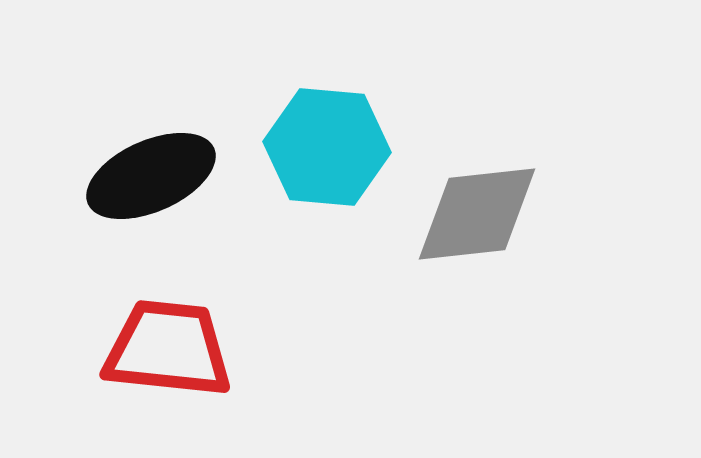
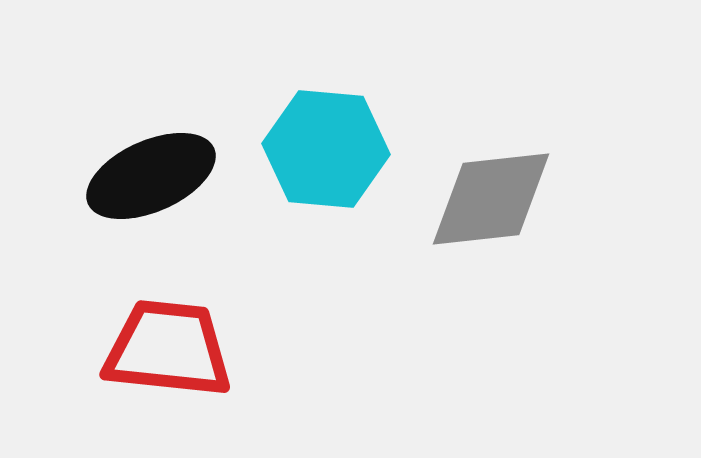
cyan hexagon: moved 1 px left, 2 px down
gray diamond: moved 14 px right, 15 px up
